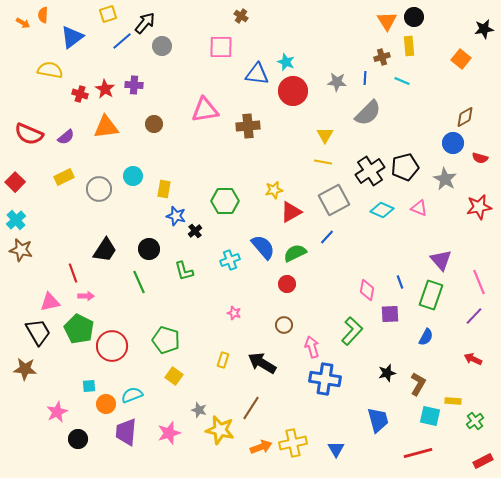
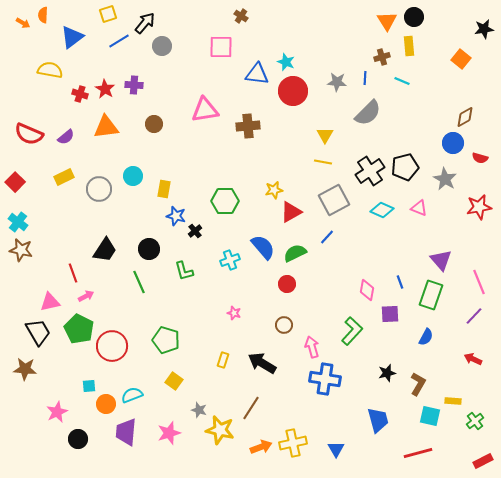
blue line at (122, 41): moved 3 px left; rotated 10 degrees clockwise
cyan cross at (16, 220): moved 2 px right, 2 px down; rotated 12 degrees counterclockwise
pink arrow at (86, 296): rotated 28 degrees counterclockwise
yellow square at (174, 376): moved 5 px down
